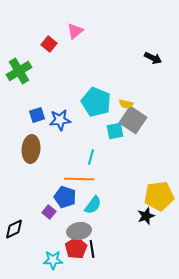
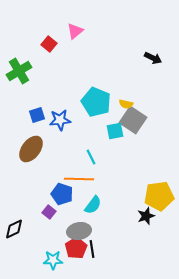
brown ellipse: rotated 32 degrees clockwise
cyan line: rotated 42 degrees counterclockwise
blue pentagon: moved 3 px left, 3 px up
